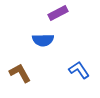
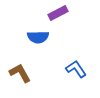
blue semicircle: moved 5 px left, 3 px up
blue L-shape: moved 3 px left, 1 px up
